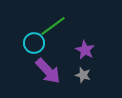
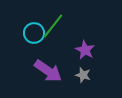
green line: rotated 16 degrees counterclockwise
cyan circle: moved 10 px up
purple arrow: rotated 12 degrees counterclockwise
